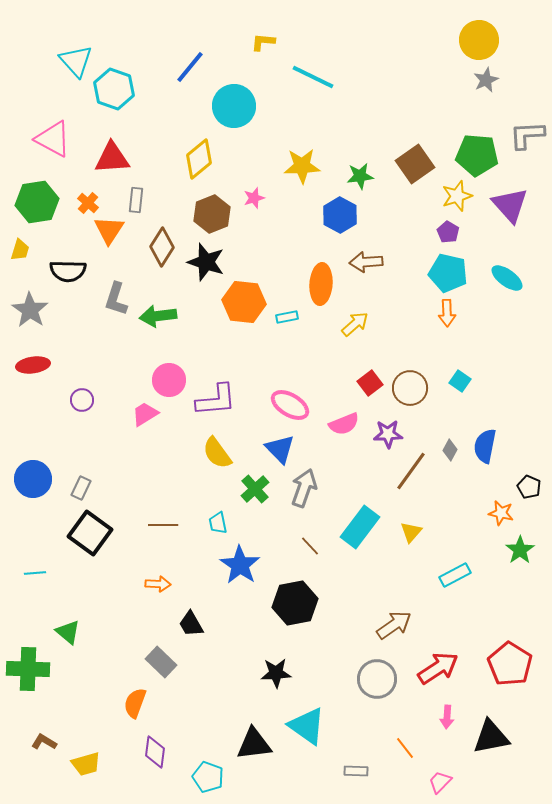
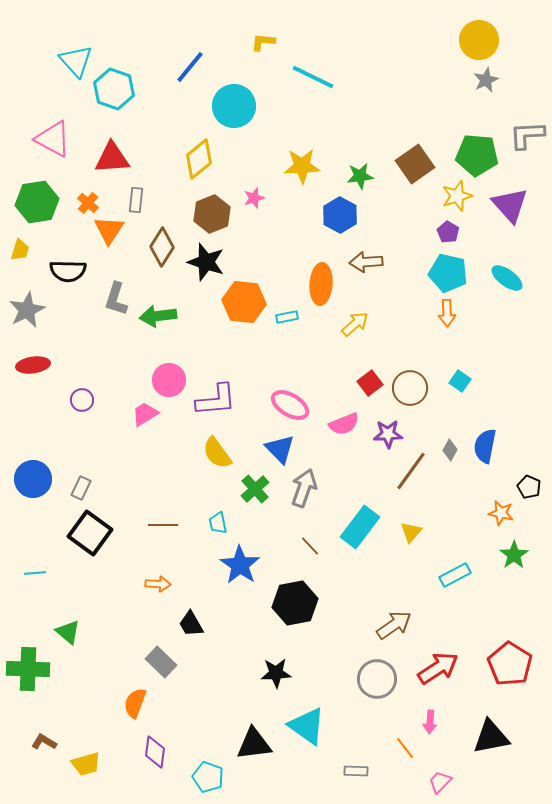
gray star at (30, 310): moved 3 px left; rotated 12 degrees clockwise
green star at (520, 550): moved 6 px left, 5 px down
pink arrow at (447, 717): moved 17 px left, 5 px down
